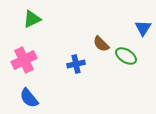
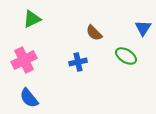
brown semicircle: moved 7 px left, 11 px up
blue cross: moved 2 px right, 2 px up
